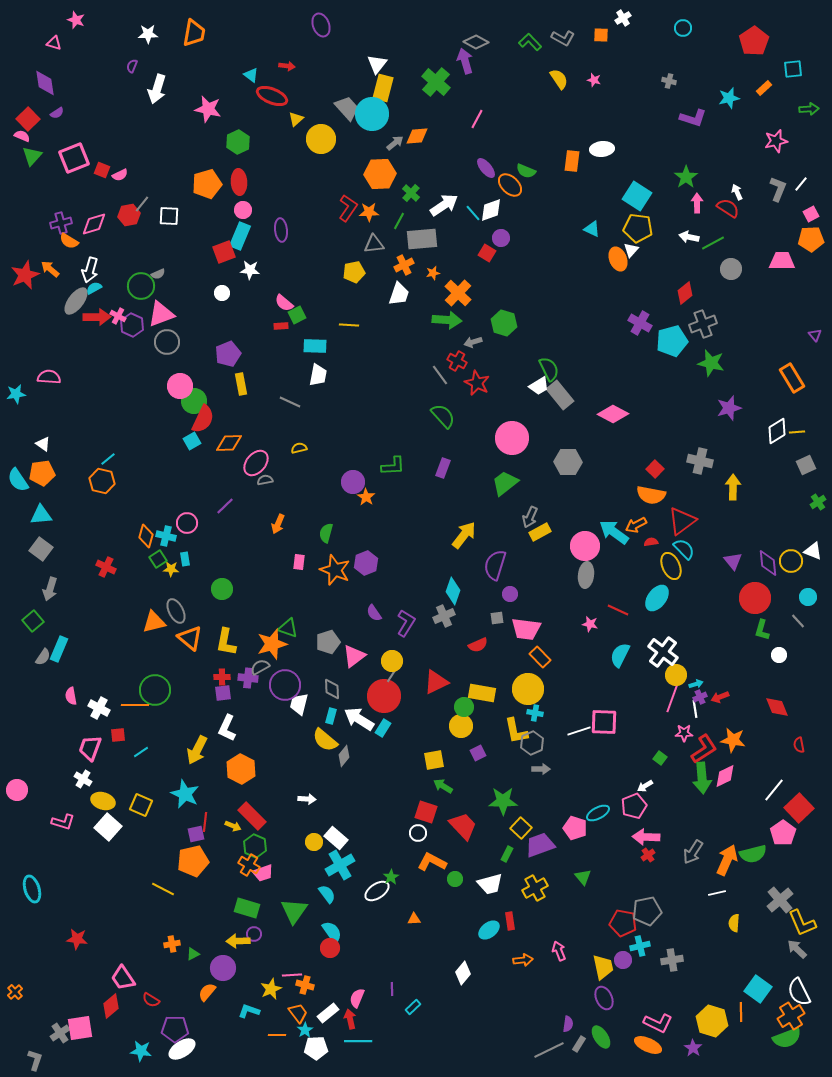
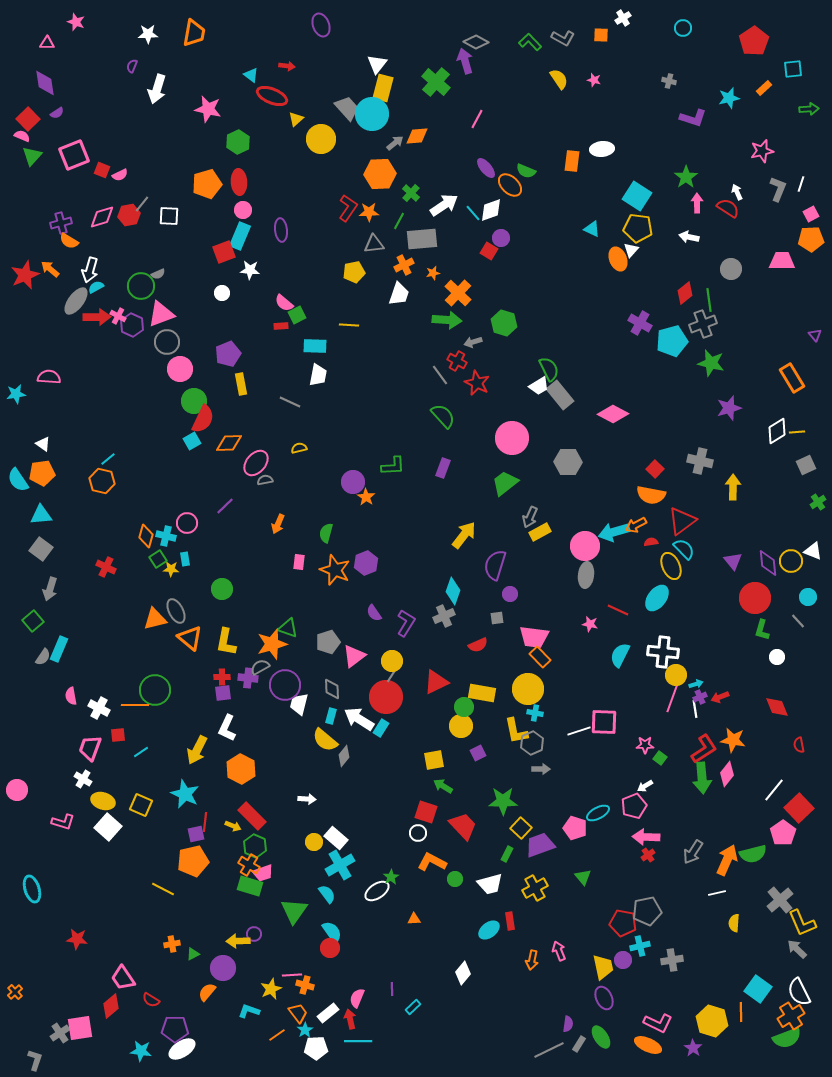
pink star at (76, 20): moved 2 px down
pink triangle at (54, 43): moved 7 px left; rotated 14 degrees counterclockwise
pink star at (776, 141): moved 14 px left, 10 px down
pink square at (74, 158): moved 3 px up
white line at (801, 184): rotated 21 degrees counterclockwise
pink diamond at (94, 224): moved 8 px right, 7 px up
green line at (713, 243): moved 4 px left, 57 px down; rotated 70 degrees counterclockwise
red square at (487, 253): moved 2 px right, 2 px up
cyan semicircle at (94, 288): moved 2 px right, 1 px up
pink circle at (180, 386): moved 17 px up
cyan arrow at (614, 532): rotated 52 degrees counterclockwise
orange triangle at (154, 622): moved 1 px right, 3 px up
pink trapezoid at (526, 629): moved 8 px right, 8 px down
white cross at (663, 652): rotated 32 degrees counterclockwise
white circle at (779, 655): moved 2 px left, 2 px down
red circle at (384, 696): moved 2 px right, 1 px down
cyan rectangle at (383, 728): moved 2 px left
pink star at (684, 733): moved 39 px left, 12 px down
pink diamond at (725, 776): moved 2 px right, 2 px up; rotated 25 degrees counterclockwise
green rectangle at (247, 908): moved 3 px right, 22 px up
orange arrow at (523, 960): moved 9 px right; rotated 108 degrees clockwise
orange line at (277, 1035): rotated 36 degrees counterclockwise
